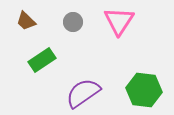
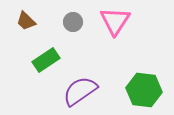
pink triangle: moved 4 px left
green rectangle: moved 4 px right
purple semicircle: moved 3 px left, 2 px up
